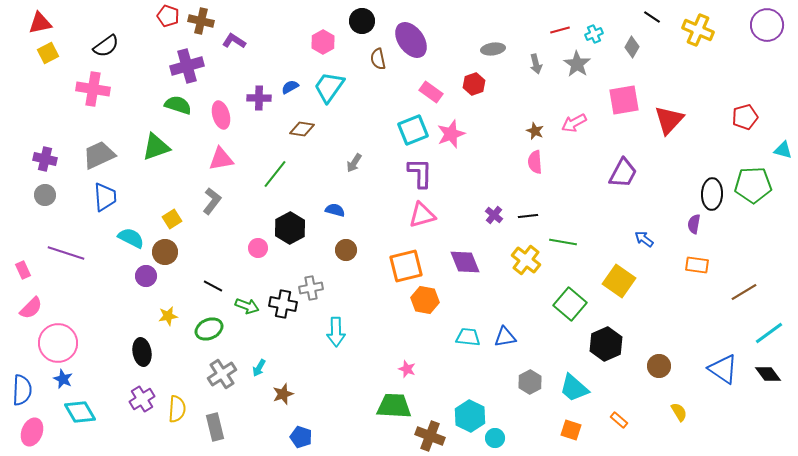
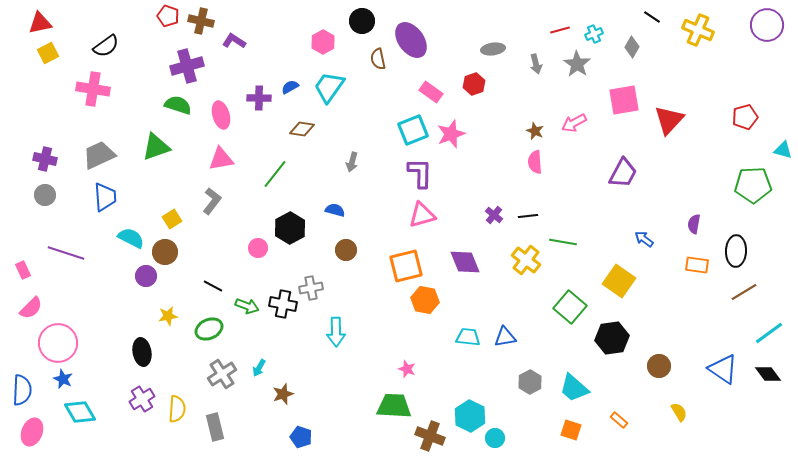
gray arrow at (354, 163): moved 2 px left, 1 px up; rotated 18 degrees counterclockwise
black ellipse at (712, 194): moved 24 px right, 57 px down
green square at (570, 304): moved 3 px down
black hexagon at (606, 344): moved 6 px right, 6 px up; rotated 16 degrees clockwise
